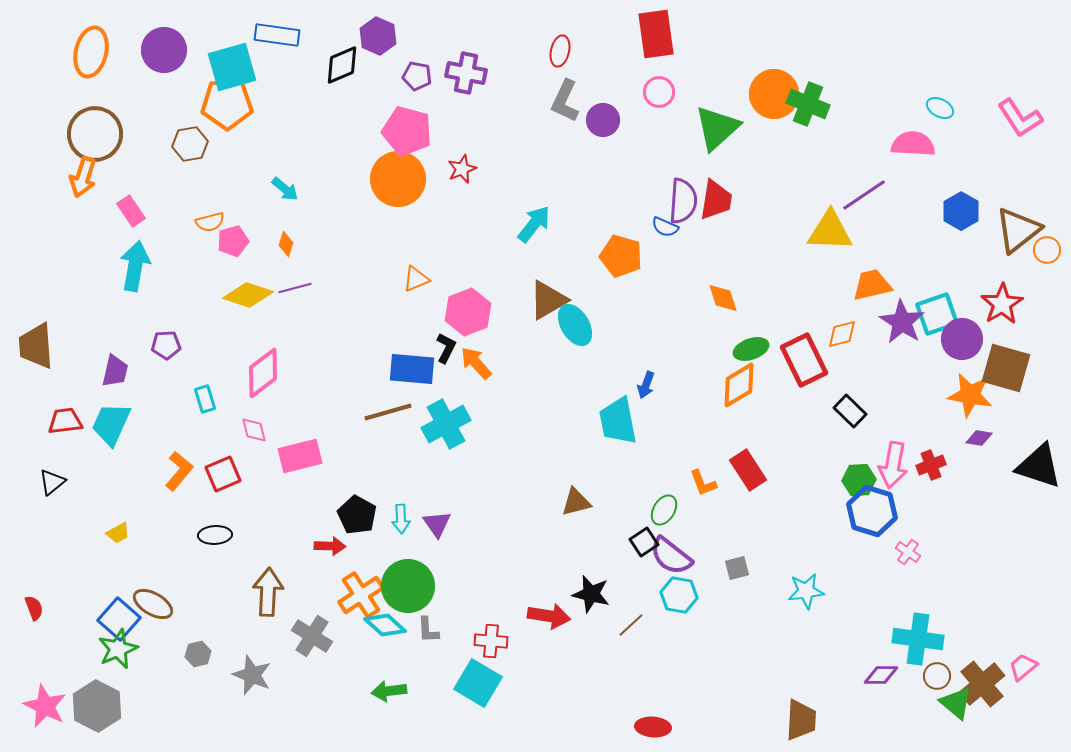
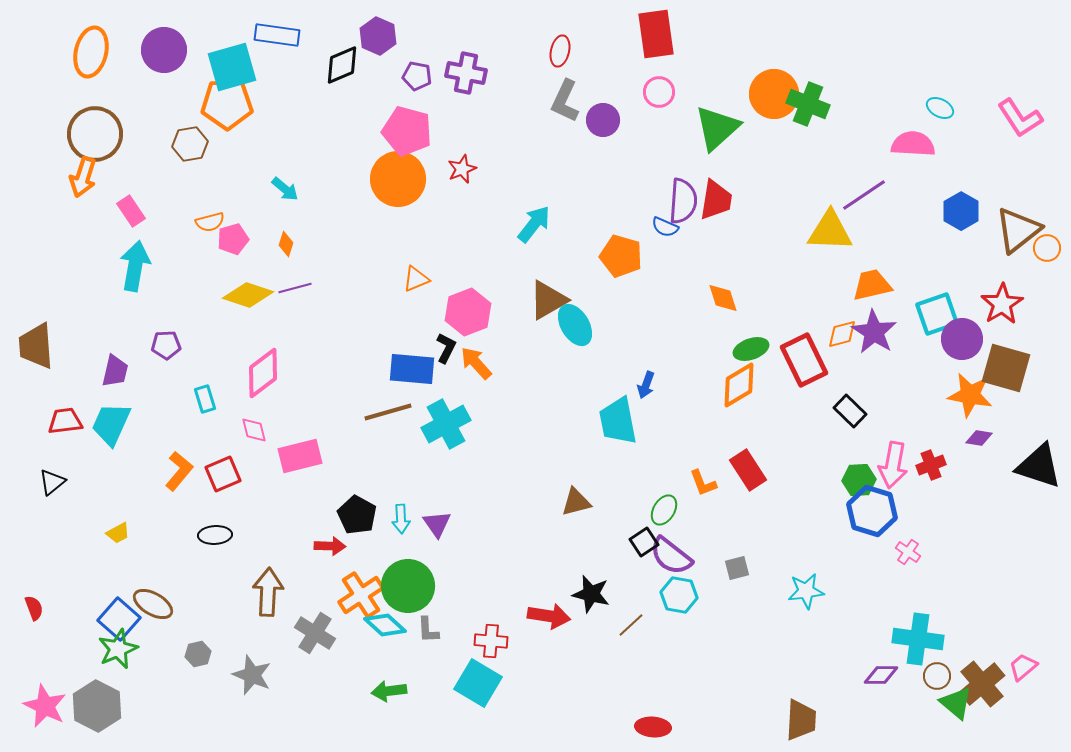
pink pentagon at (233, 241): moved 2 px up
orange circle at (1047, 250): moved 2 px up
purple star at (902, 322): moved 28 px left, 10 px down
gray cross at (312, 636): moved 3 px right, 3 px up
